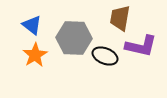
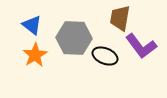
purple L-shape: rotated 40 degrees clockwise
